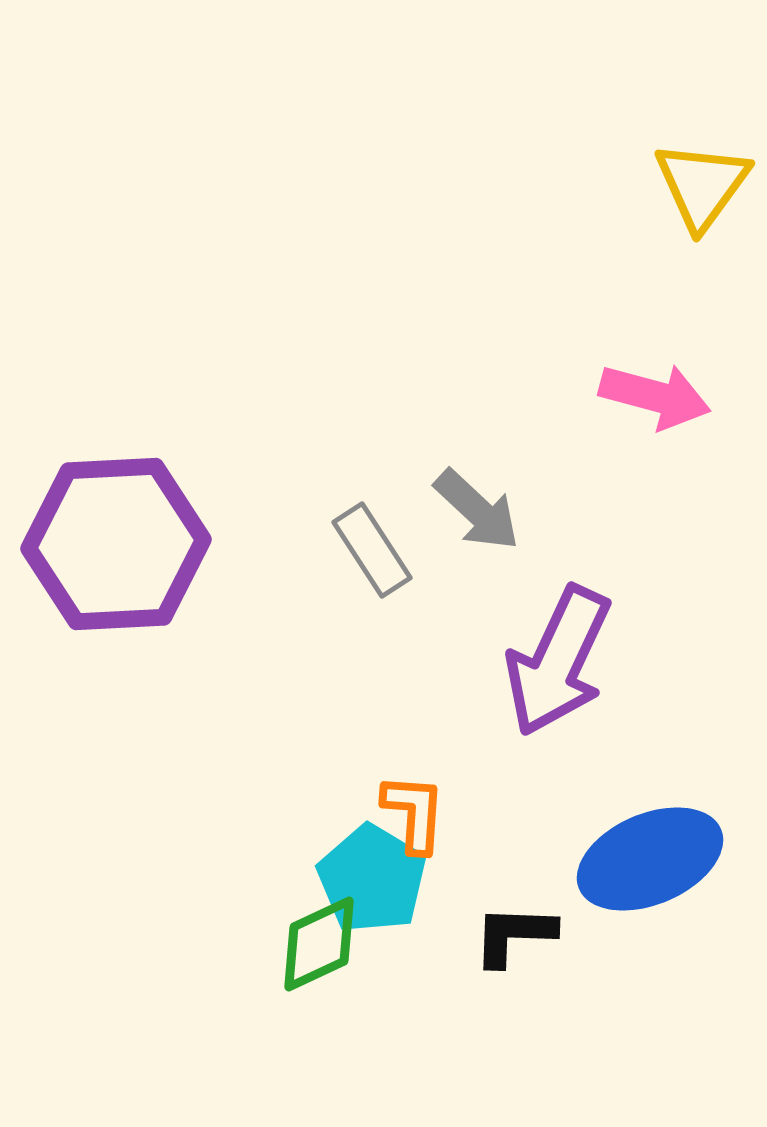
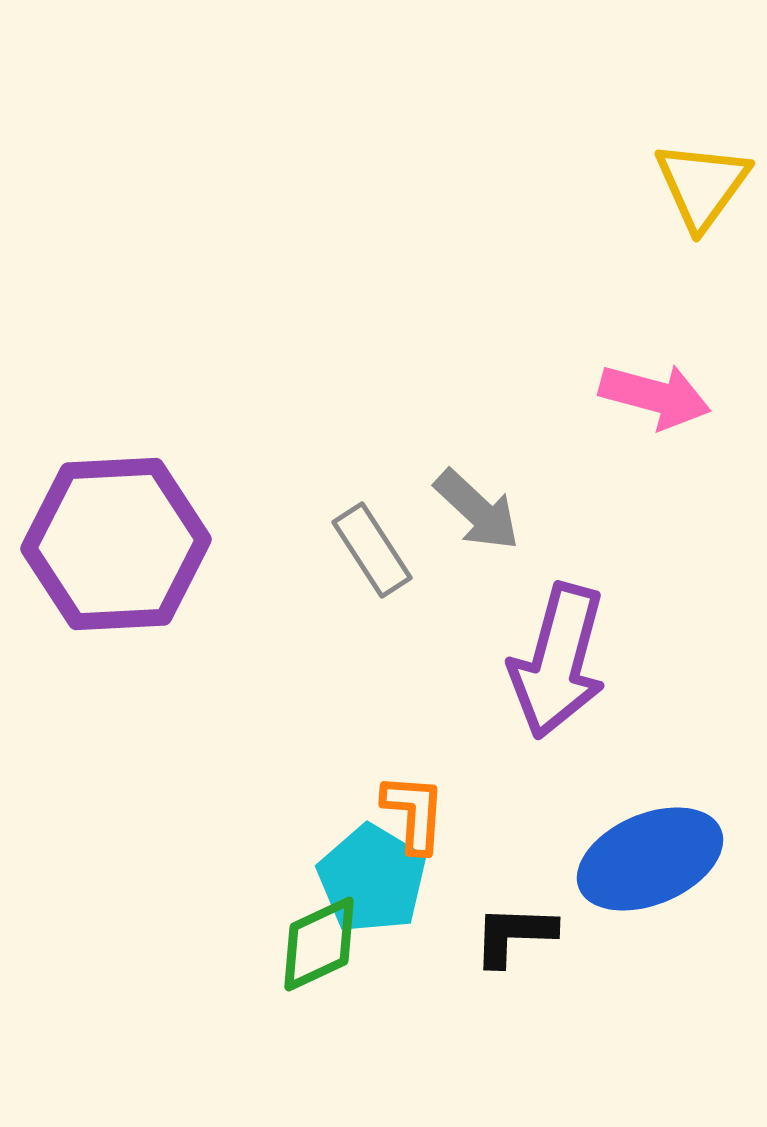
purple arrow: rotated 10 degrees counterclockwise
